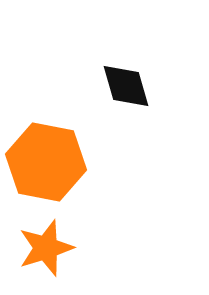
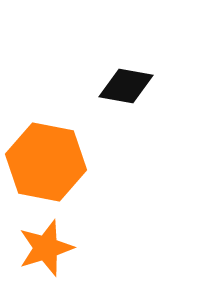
black diamond: rotated 64 degrees counterclockwise
